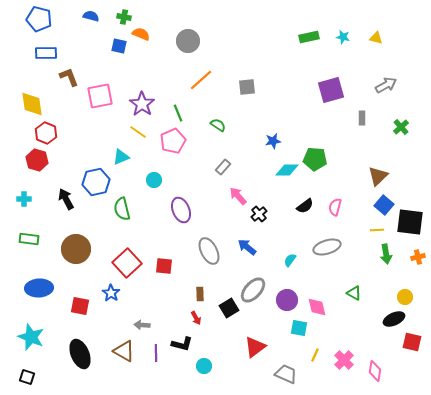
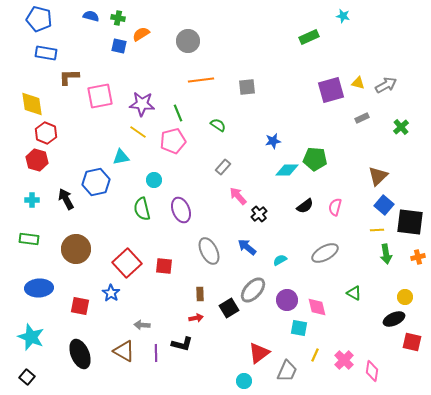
green cross at (124, 17): moved 6 px left, 1 px down
orange semicircle at (141, 34): rotated 54 degrees counterclockwise
green rectangle at (309, 37): rotated 12 degrees counterclockwise
cyan star at (343, 37): moved 21 px up
yellow triangle at (376, 38): moved 18 px left, 45 px down
blue rectangle at (46, 53): rotated 10 degrees clockwise
brown L-shape at (69, 77): rotated 70 degrees counterclockwise
orange line at (201, 80): rotated 35 degrees clockwise
purple star at (142, 104): rotated 30 degrees counterclockwise
gray rectangle at (362, 118): rotated 64 degrees clockwise
pink pentagon at (173, 141): rotated 10 degrees clockwise
cyan triangle at (121, 157): rotated 12 degrees clockwise
cyan cross at (24, 199): moved 8 px right, 1 px down
green semicircle at (122, 209): moved 20 px right
gray ellipse at (327, 247): moved 2 px left, 6 px down; rotated 12 degrees counterclockwise
cyan semicircle at (290, 260): moved 10 px left; rotated 24 degrees clockwise
red arrow at (196, 318): rotated 72 degrees counterclockwise
red triangle at (255, 347): moved 4 px right, 6 px down
cyan circle at (204, 366): moved 40 px right, 15 px down
pink diamond at (375, 371): moved 3 px left
gray trapezoid at (286, 374): moved 1 px right, 3 px up; rotated 90 degrees clockwise
black square at (27, 377): rotated 21 degrees clockwise
